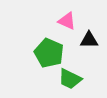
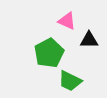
green pentagon: rotated 20 degrees clockwise
green trapezoid: moved 2 px down
